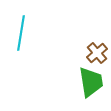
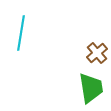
green trapezoid: moved 6 px down
